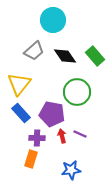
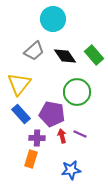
cyan circle: moved 1 px up
green rectangle: moved 1 px left, 1 px up
blue rectangle: moved 1 px down
